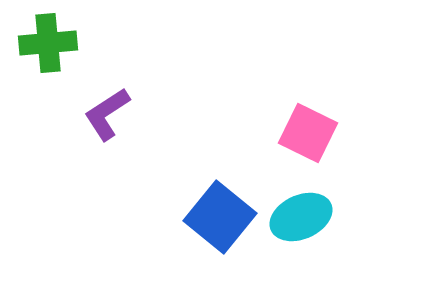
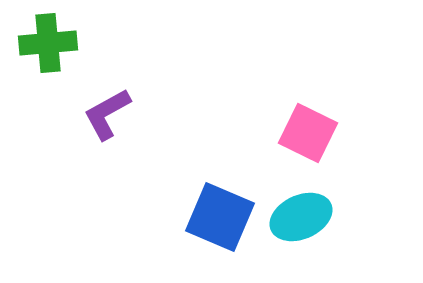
purple L-shape: rotated 4 degrees clockwise
blue square: rotated 16 degrees counterclockwise
